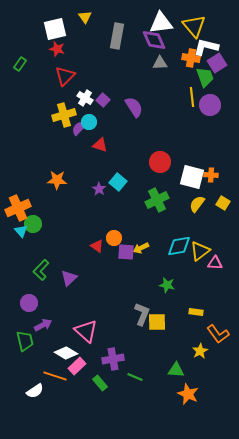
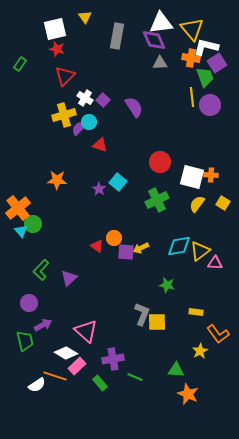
yellow triangle at (194, 26): moved 2 px left, 3 px down
orange cross at (18, 208): rotated 15 degrees counterclockwise
white semicircle at (35, 391): moved 2 px right, 6 px up
